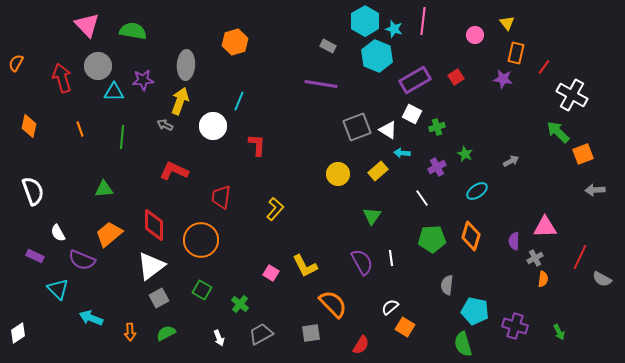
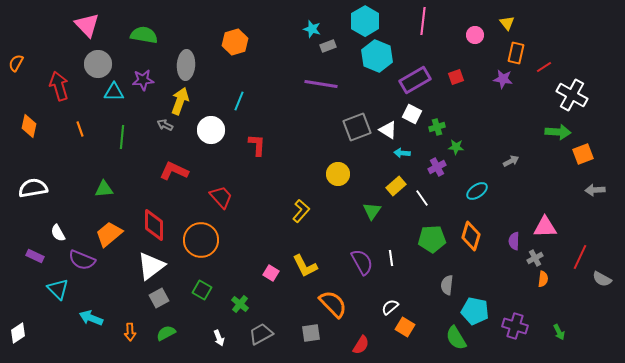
cyan star at (394, 29): moved 82 px left
green semicircle at (133, 31): moved 11 px right, 4 px down
gray rectangle at (328, 46): rotated 49 degrees counterclockwise
gray circle at (98, 66): moved 2 px up
red line at (544, 67): rotated 21 degrees clockwise
red square at (456, 77): rotated 14 degrees clockwise
red arrow at (62, 78): moved 3 px left, 8 px down
white circle at (213, 126): moved 2 px left, 4 px down
green arrow at (558, 132): rotated 140 degrees clockwise
green star at (465, 154): moved 9 px left, 7 px up; rotated 21 degrees counterclockwise
yellow rectangle at (378, 171): moved 18 px right, 15 px down
white semicircle at (33, 191): moved 3 px up; rotated 80 degrees counterclockwise
red trapezoid at (221, 197): rotated 130 degrees clockwise
yellow L-shape at (275, 209): moved 26 px right, 2 px down
green triangle at (372, 216): moved 5 px up
green semicircle at (463, 344): moved 7 px left, 6 px up; rotated 15 degrees counterclockwise
